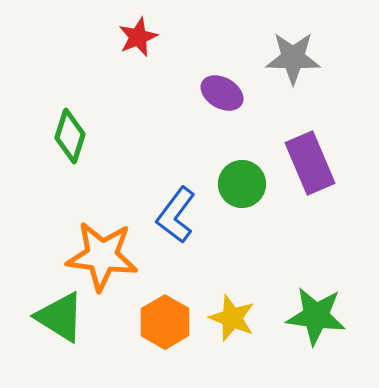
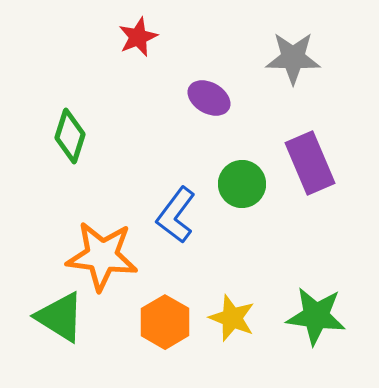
purple ellipse: moved 13 px left, 5 px down
